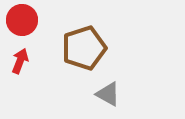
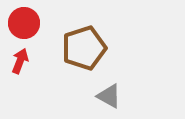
red circle: moved 2 px right, 3 px down
gray triangle: moved 1 px right, 2 px down
